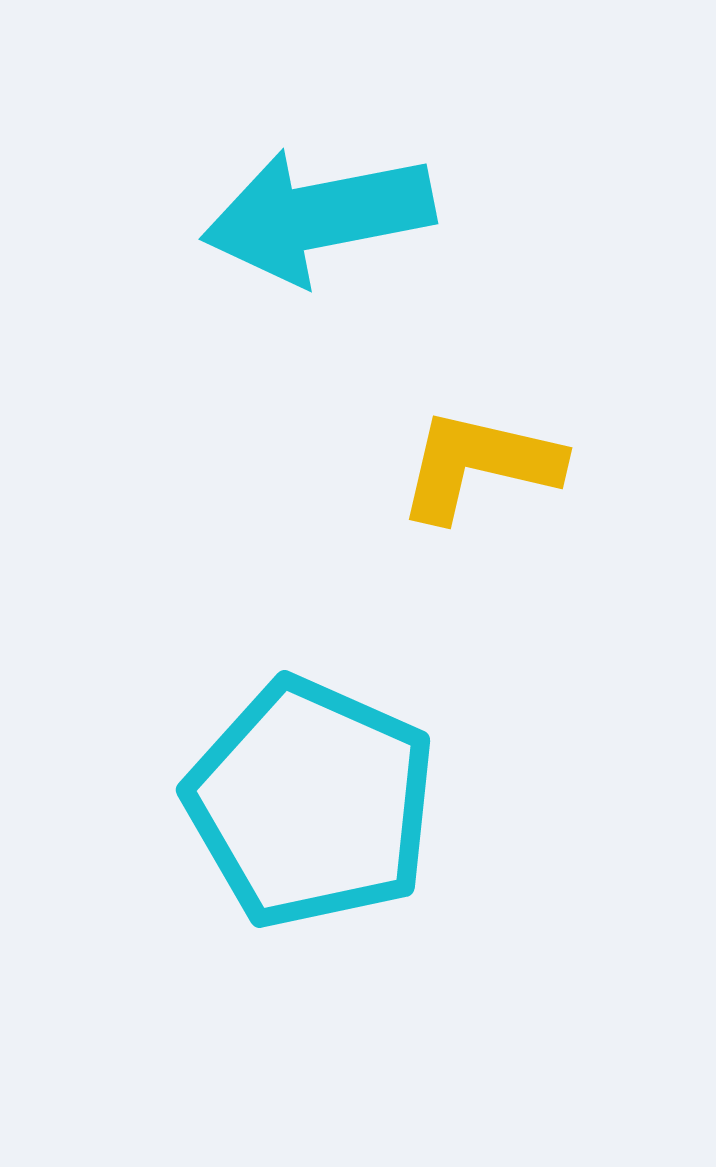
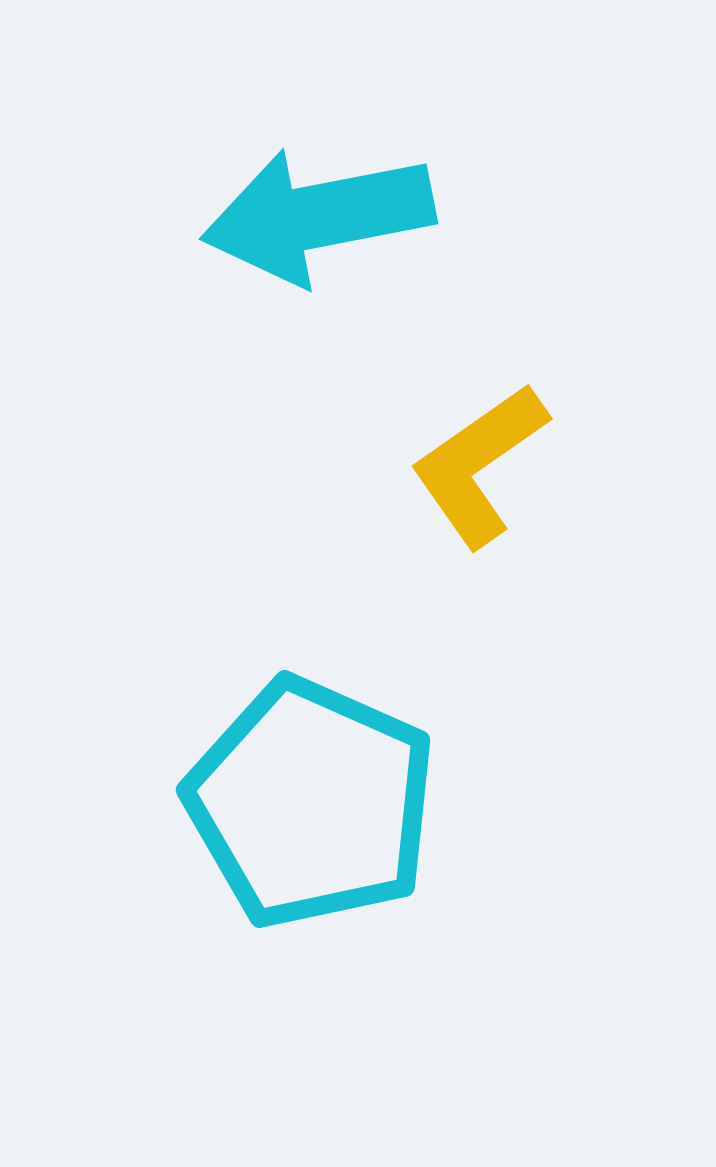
yellow L-shape: rotated 48 degrees counterclockwise
